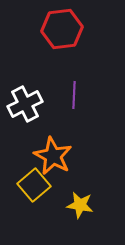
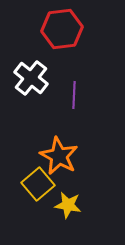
white cross: moved 6 px right, 26 px up; rotated 24 degrees counterclockwise
orange star: moved 6 px right
yellow square: moved 4 px right, 1 px up
yellow star: moved 12 px left
